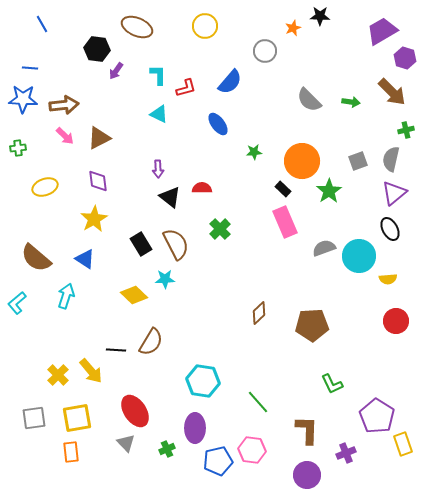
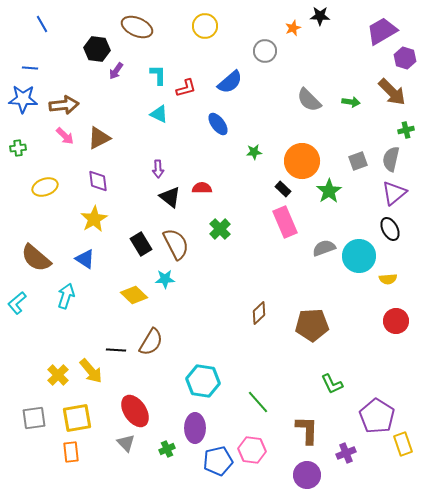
blue semicircle at (230, 82): rotated 8 degrees clockwise
